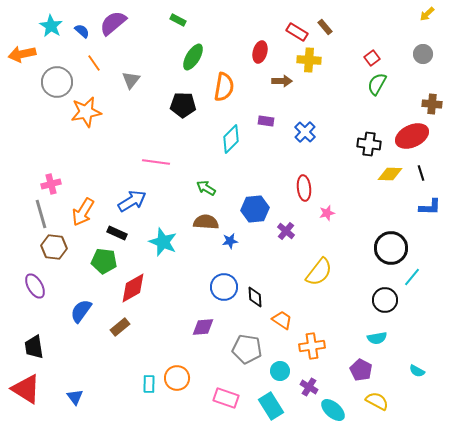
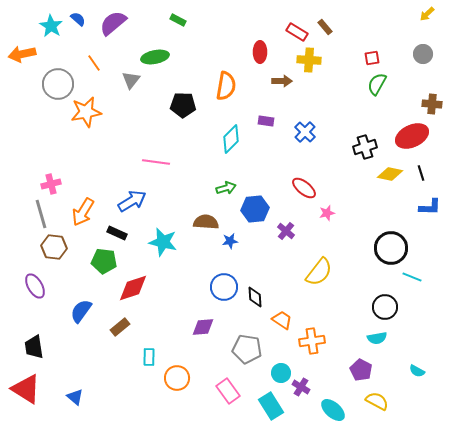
blue semicircle at (82, 31): moved 4 px left, 12 px up
red ellipse at (260, 52): rotated 15 degrees counterclockwise
green ellipse at (193, 57): moved 38 px left; rotated 48 degrees clockwise
red square at (372, 58): rotated 28 degrees clockwise
gray circle at (57, 82): moved 1 px right, 2 px down
orange semicircle at (224, 87): moved 2 px right, 1 px up
black cross at (369, 144): moved 4 px left, 3 px down; rotated 25 degrees counterclockwise
yellow diamond at (390, 174): rotated 10 degrees clockwise
green arrow at (206, 188): moved 20 px right; rotated 132 degrees clockwise
red ellipse at (304, 188): rotated 45 degrees counterclockwise
cyan star at (163, 242): rotated 8 degrees counterclockwise
cyan line at (412, 277): rotated 72 degrees clockwise
red diamond at (133, 288): rotated 12 degrees clockwise
black circle at (385, 300): moved 7 px down
orange cross at (312, 346): moved 5 px up
cyan circle at (280, 371): moved 1 px right, 2 px down
cyan rectangle at (149, 384): moved 27 px up
purple cross at (309, 387): moved 8 px left
blue triangle at (75, 397): rotated 12 degrees counterclockwise
pink rectangle at (226, 398): moved 2 px right, 7 px up; rotated 35 degrees clockwise
